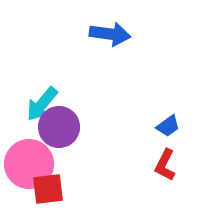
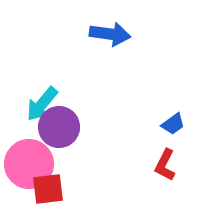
blue trapezoid: moved 5 px right, 2 px up
